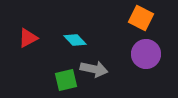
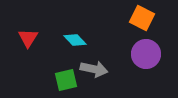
orange square: moved 1 px right
red triangle: rotated 30 degrees counterclockwise
